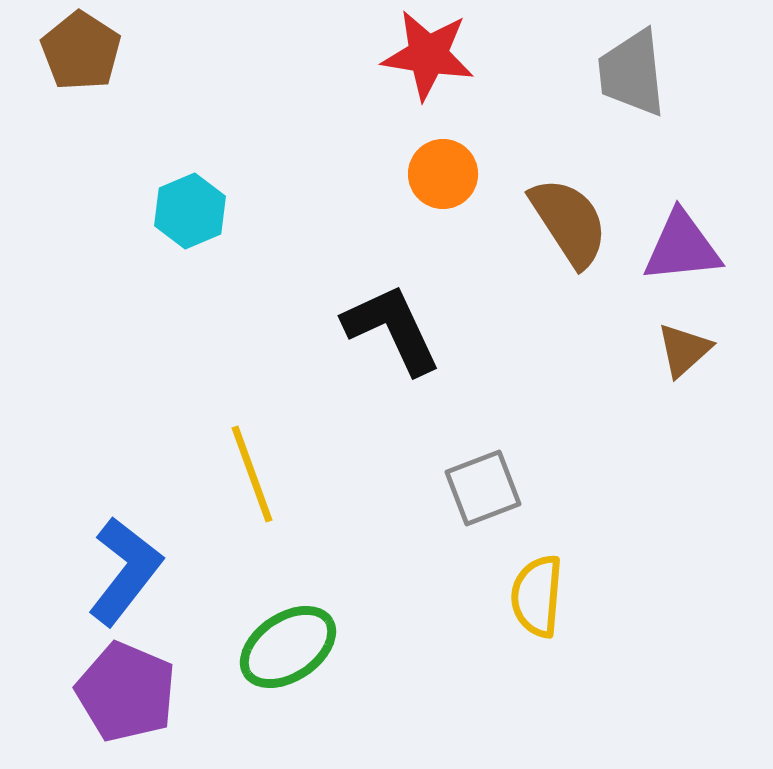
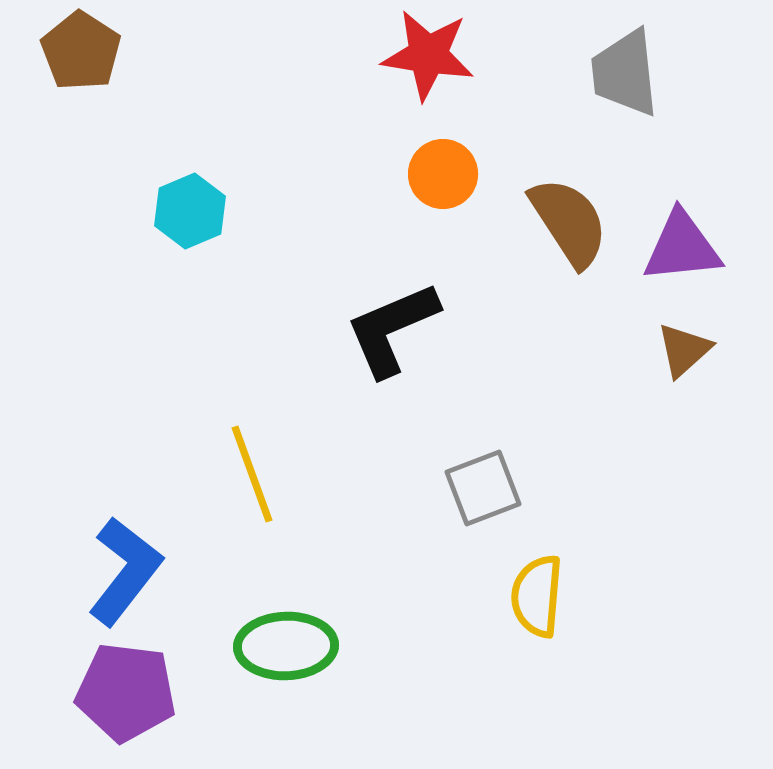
gray trapezoid: moved 7 px left
black L-shape: rotated 88 degrees counterclockwise
green ellipse: moved 2 px left, 1 px up; rotated 32 degrees clockwise
purple pentagon: rotated 16 degrees counterclockwise
